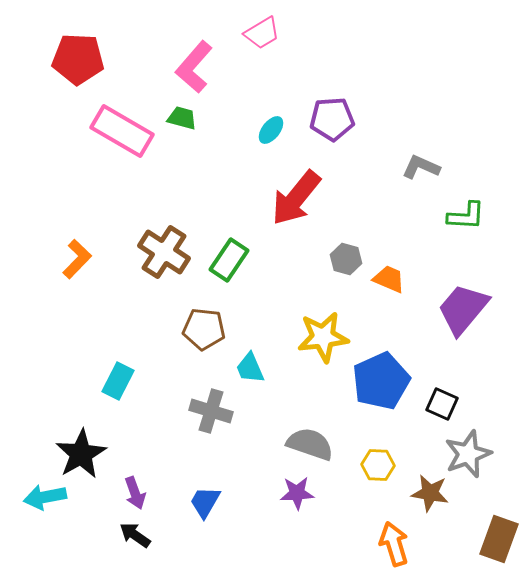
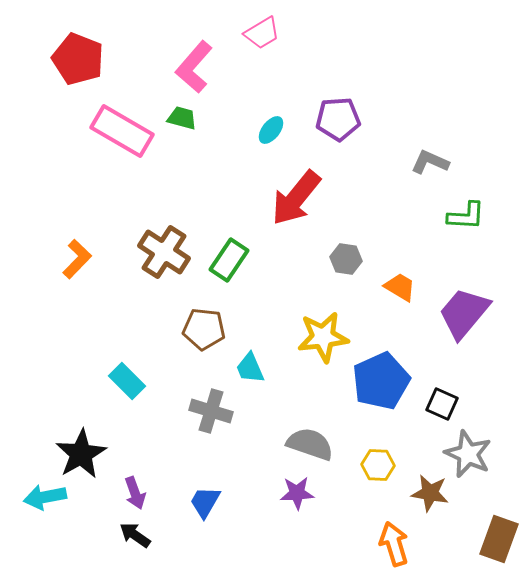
red pentagon: rotated 18 degrees clockwise
purple pentagon: moved 6 px right
gray L-shape: moved 9 px right, 5 px up
gray hexagon: rotated 8 degrees counterclockwise
orange trapezoid: moved 11 px right, 8 px down; rotated 8 degrees clockwise
purple trapezoid: moved 1 px right, 4 px down
cyan rectangle: moved 9 px right; rotated 72 degrees counterclockwise
gray star: rotated 27 degrees counterclockwise
